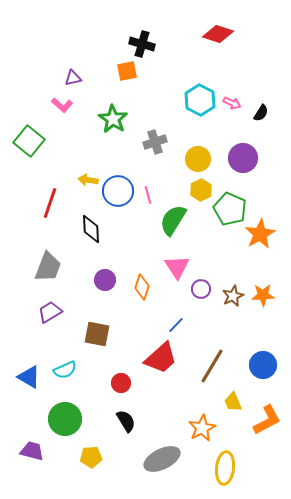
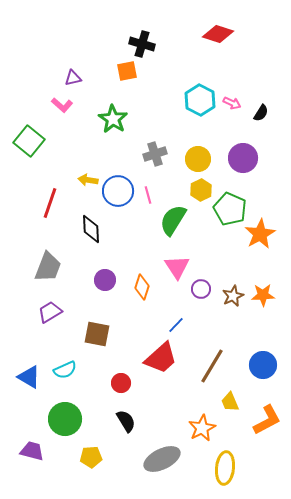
gray cross at (155, 142): moved 12 px down
yellow trapezoid at (233, 402): moved 3 px left
